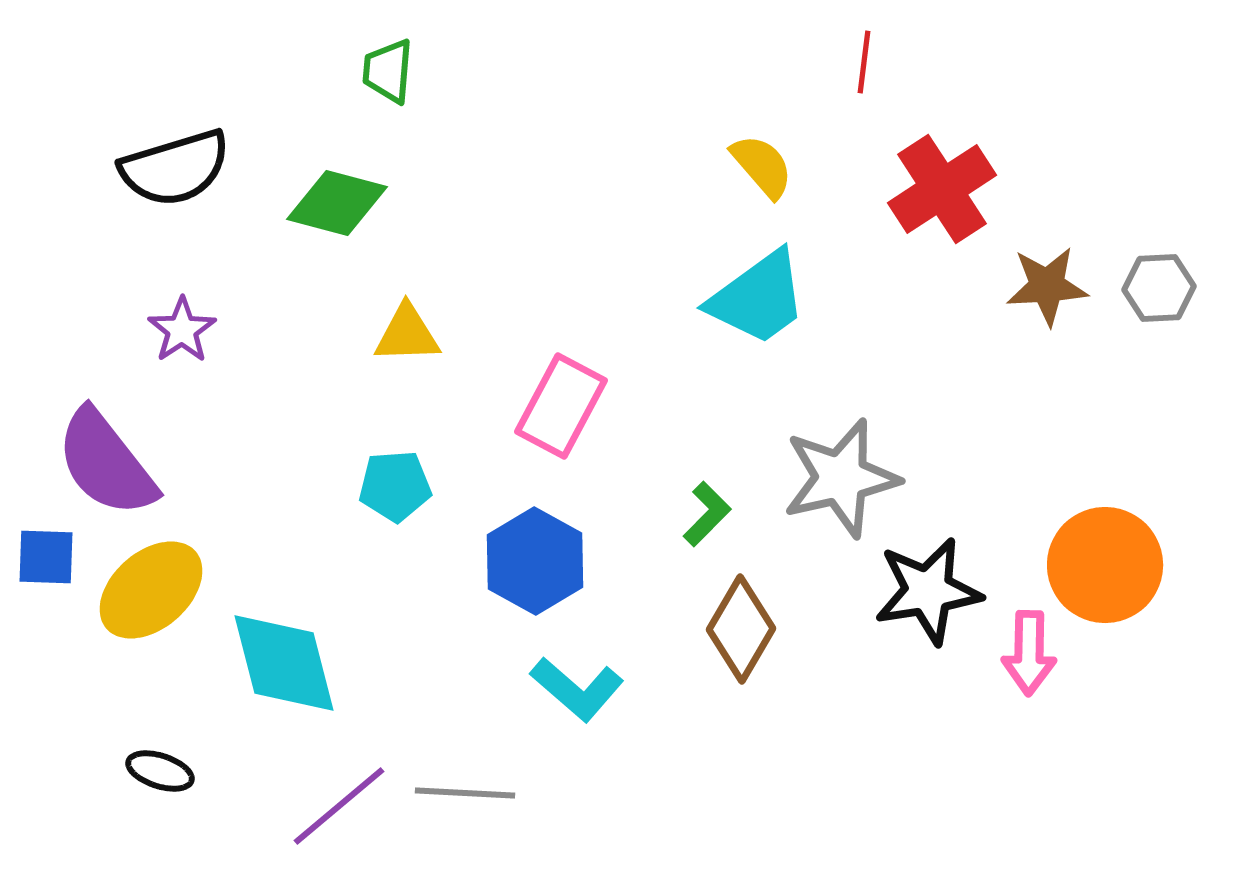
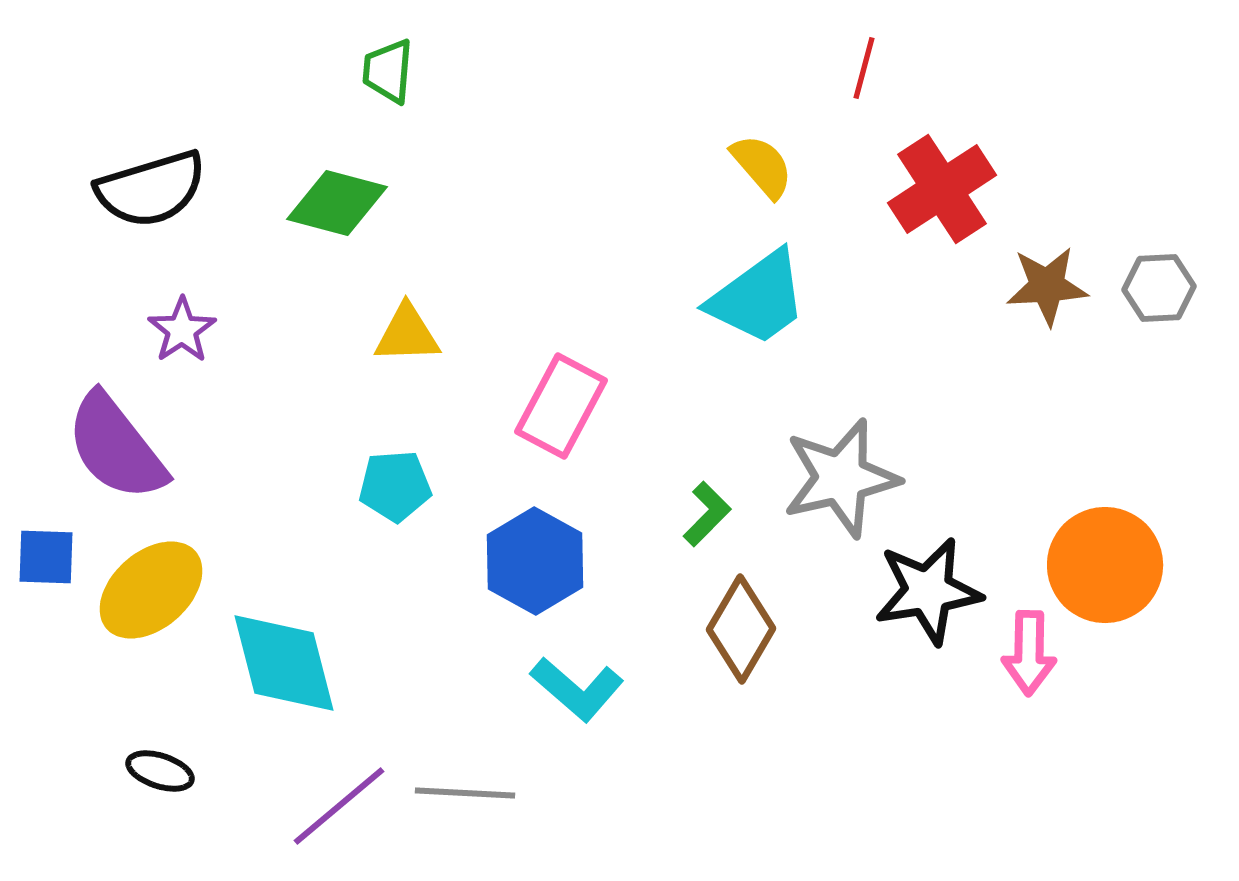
red line: moved 6 px down; rotated 8 degrees clockwise
black semicircle: moved 24 px left, 21 px down
purple semicircle: moved 10 px right, 16 px up
